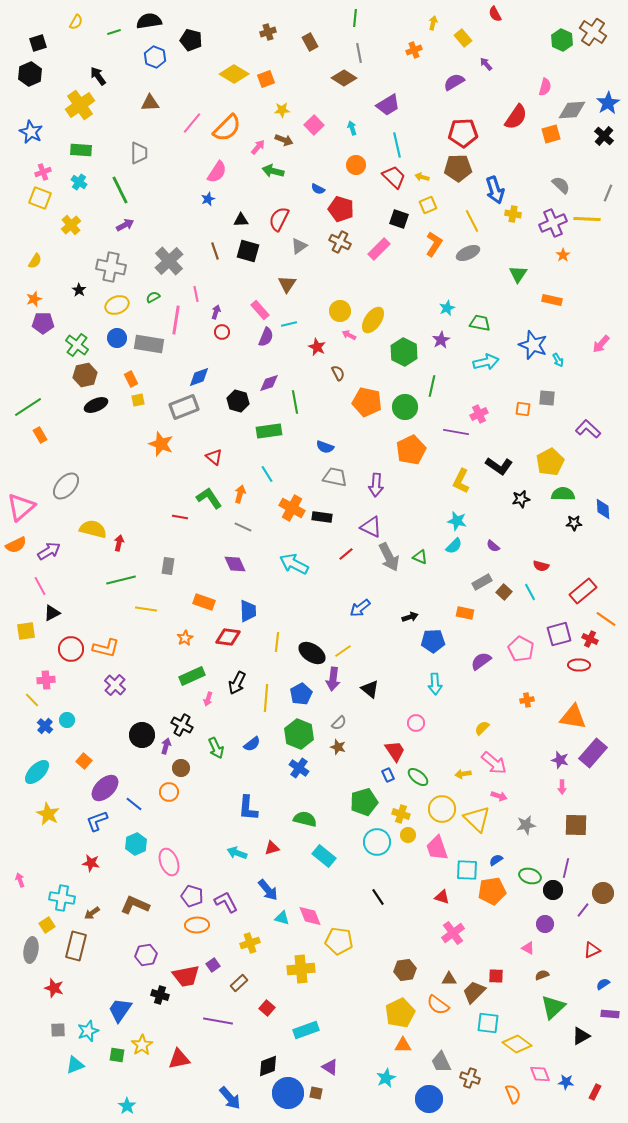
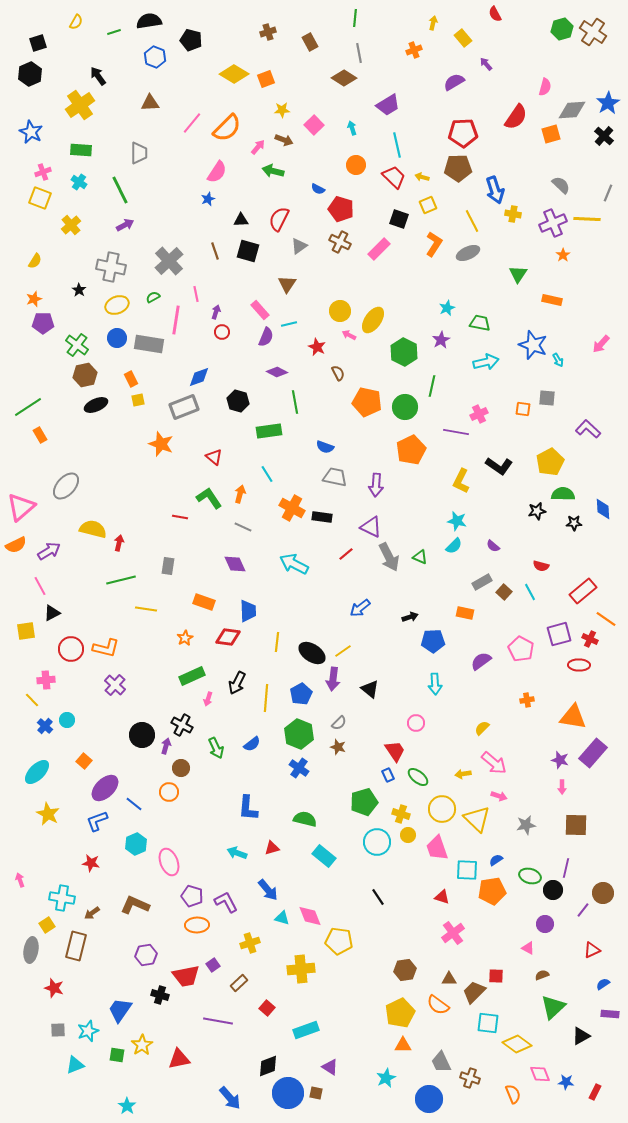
green hexagon at (562, 40): moved 11 px up; rotated 20 degrees clockwise
purple diamond at (269, 383): moved 8 px right, 11 px up; rotated 45 degrees clockwise
black star at (521, 499): moved 16 px right, 12 px down
